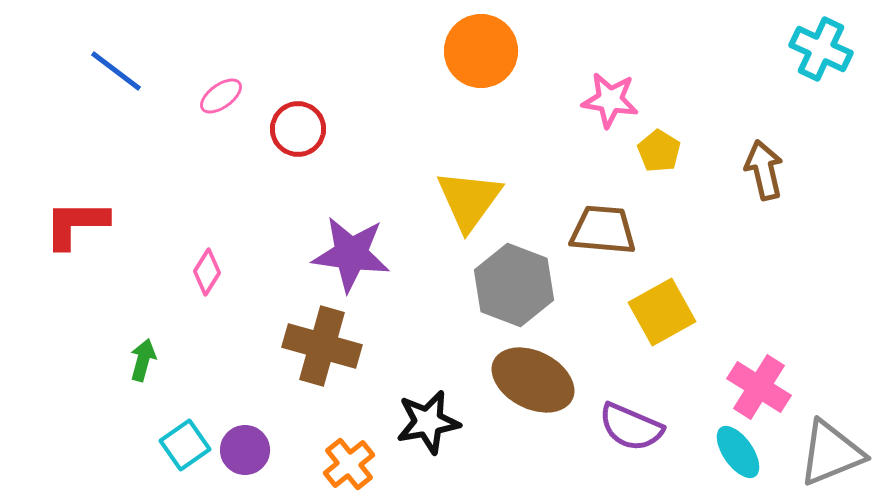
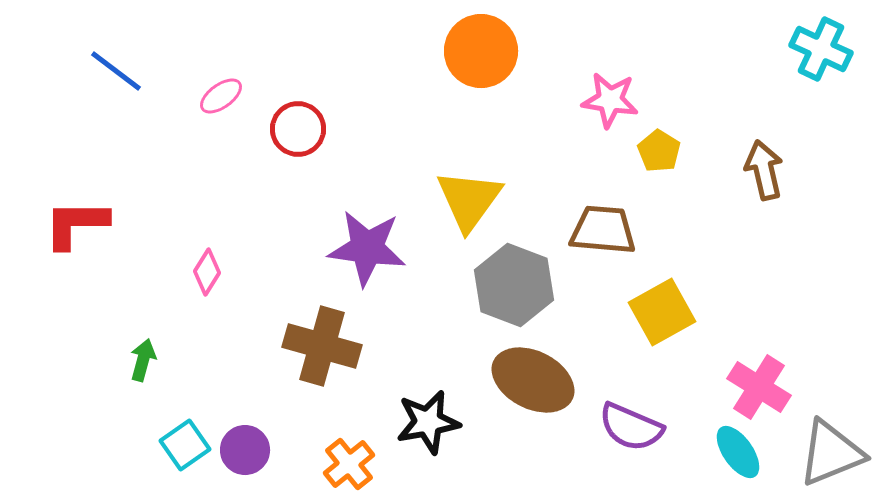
purple star: moved 16 px right, 6 px up
